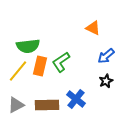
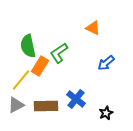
green semicircle: rotated 85 degrees clockwise
blue arrow: moved 7 px down
green L-shape: moved 2 px left, 9 px up
orange rectangle: rotated 18 degrees clockwise
yellow line: moved 3 px right, 9 px down
black star: moved 32 px down
brown rectangle: moved 1 px left, 1 px down
